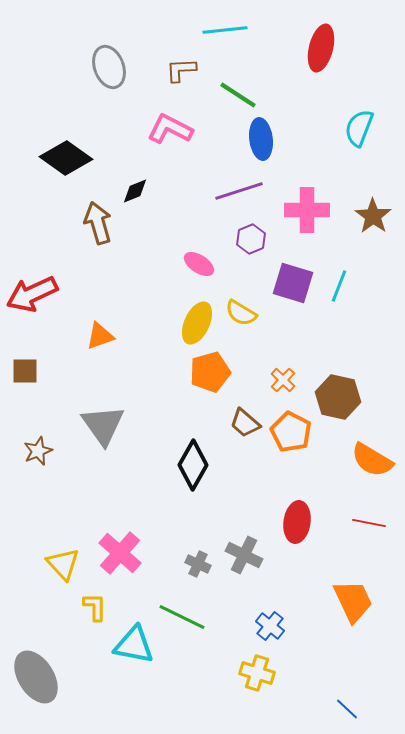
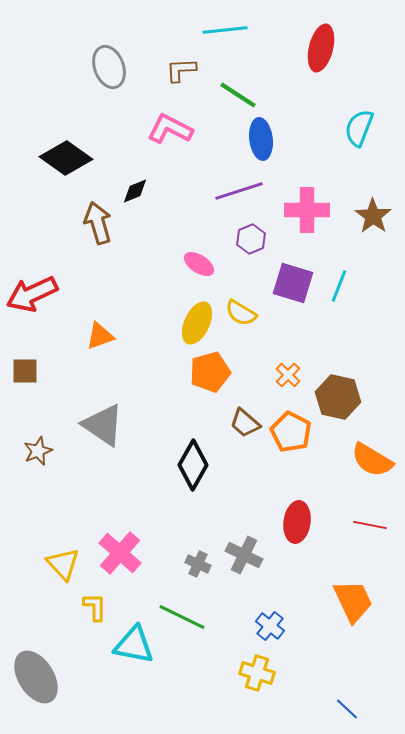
orange cross at (283, 380): moved 5 px right, 5 px up
gray triangle at (103, 425): rotated 21 degrees counterclockwise
red line at (369, 523): moved 1 px right, 2 px down
